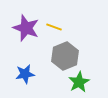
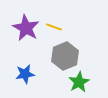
purple star: rotated 8 degrees clockwise
